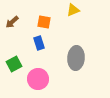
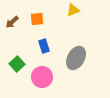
orange square: moved 7 px left, 3 px up; rotated 16 degrees counterclockwise
blue rectangle: moved 5 px right, 3 px down
gray ellipse: rotated 25 degrees clockwise
green square: moved 3 px right; rotated 14 degrees counterclockwise
pink circle: moved 4 px right, 2 px up
